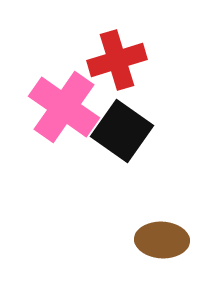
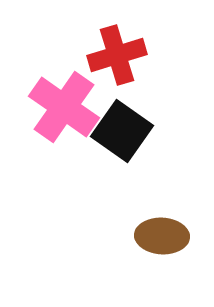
red cross: moved 5 px up
brown ellipse: moved 4 px up
